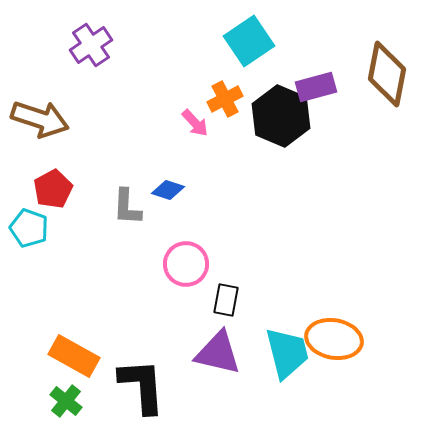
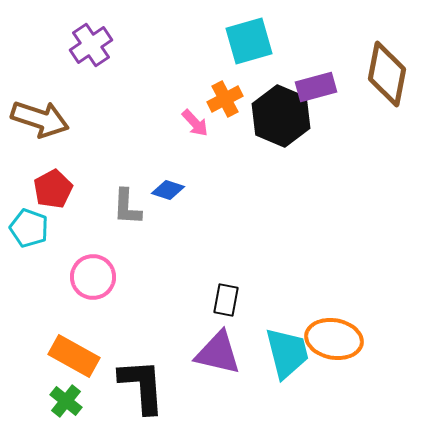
cyan square: rotated 18 degrees clockwise
pink circle: moved 93 px left, 13 px down
